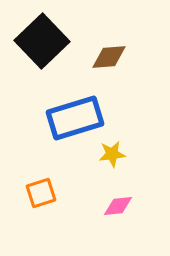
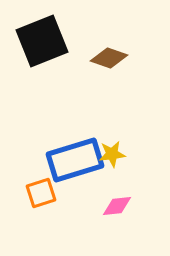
black square: rotated 22 degrees clockwise
brown diamond: moved 1 px down; rotated 24 degrees clockwise
blue rectangle: moved 42 px down
pink diamond: moved 1 px left
